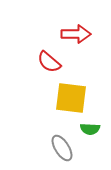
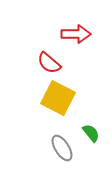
red semicircle: moved 1 px down
yellow square: moved 13 px left; rotated 20 degrees clockwise
green semicircle: moved 1 px right, 4 px down; rotated 132 degrees counterclockwise
